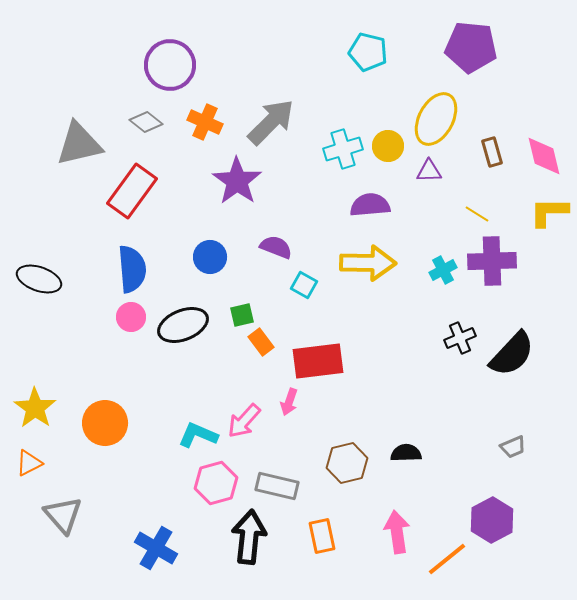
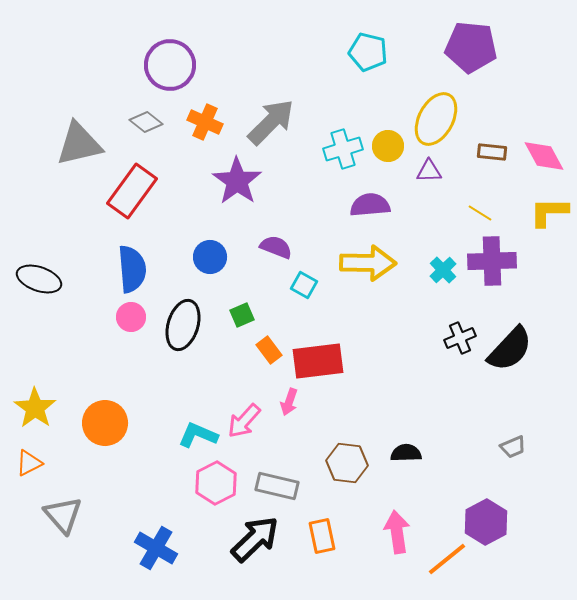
brown rectangle at (492, 152): rotated 68 degrees counterclockwise
pink diamond at (544, 156): rotated 15 degrees counterclockwise
yellow line at (477, 214): moved 3 px right, 1 px up
cyan cross at (443, 270): rotated 16 degrees counterclockwise
green square at (242, 315): rotated 10 degrees counterclockwise
black ellipse at (183, 325): rotated 51 degrees counterclockwise
orange rectangle at (261, 342): moved 8 px right, 8 px down
black semicircle at (512, 354): moved 2 px left, 5 px up
brown hexagon at (347, 463): rotated 21 degrees clockwise
pink hexagon at (216, 483): rotated 12 degrees counterclockwise
purple hexagon at (492, 520): moved 6 px left, 2 px down
black arrow at (249, 537): moved 6 px right, 2 px down; rotated 40 degrees clockwise
